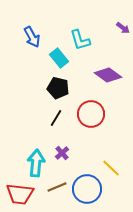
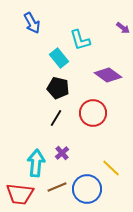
blue arrow: moved 14 px up
red circle: moved 2 px right, 1 px up
